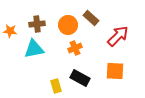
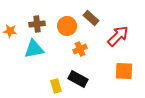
orange circle: moved 1 px left, 1 px down
orange cross: moved 5 px right, 1 px down
orange square: moved 9 px right
black rectangle: moved 2 px left, 1 px down
